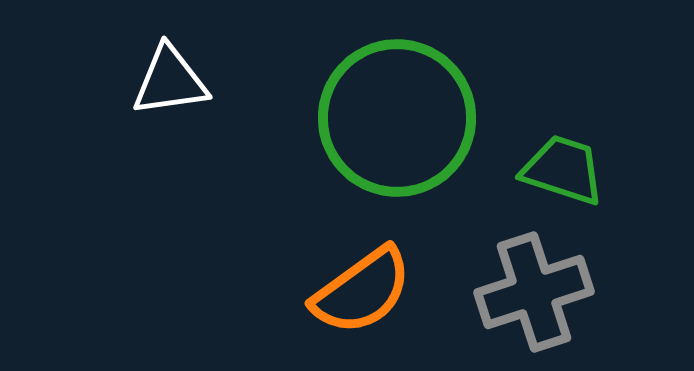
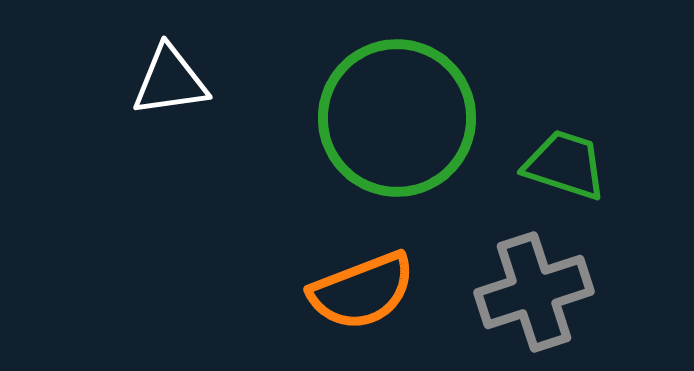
green trapezoid: moved 2 px right, 5 px up
orange semicircle: rotated 15 degrees clockwise
